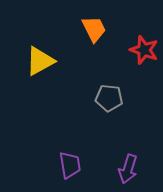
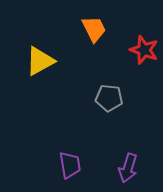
purple arrow: moved 1 px up
